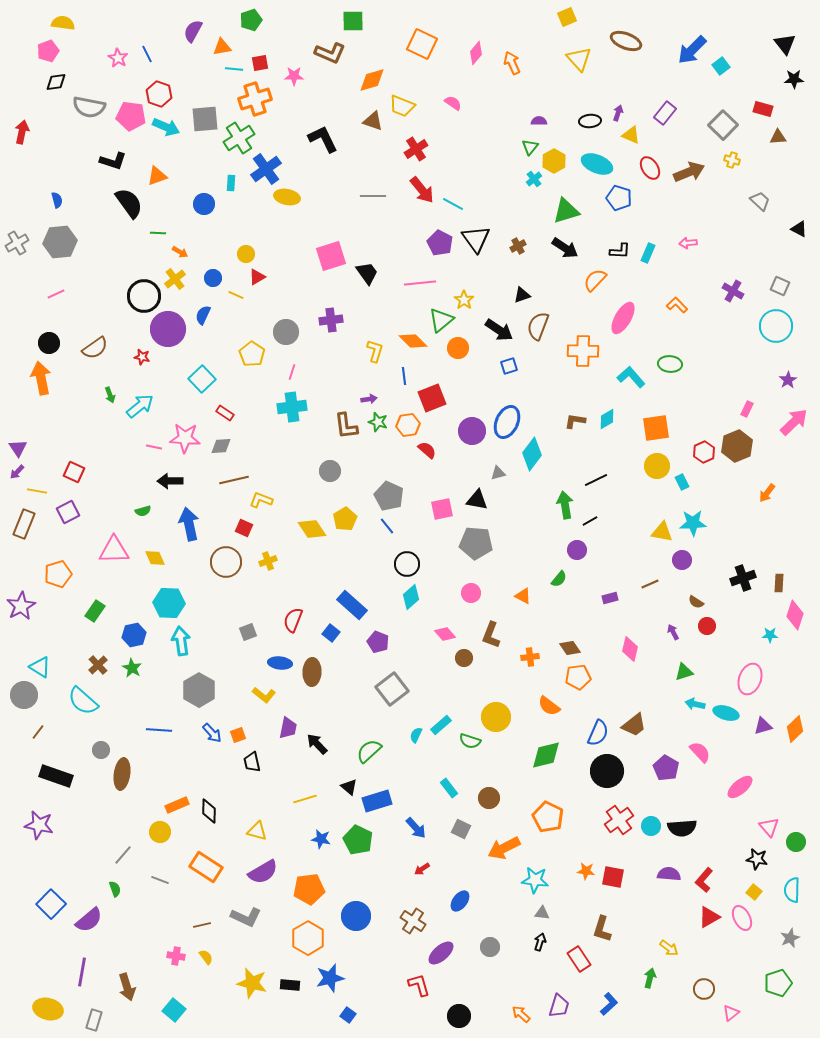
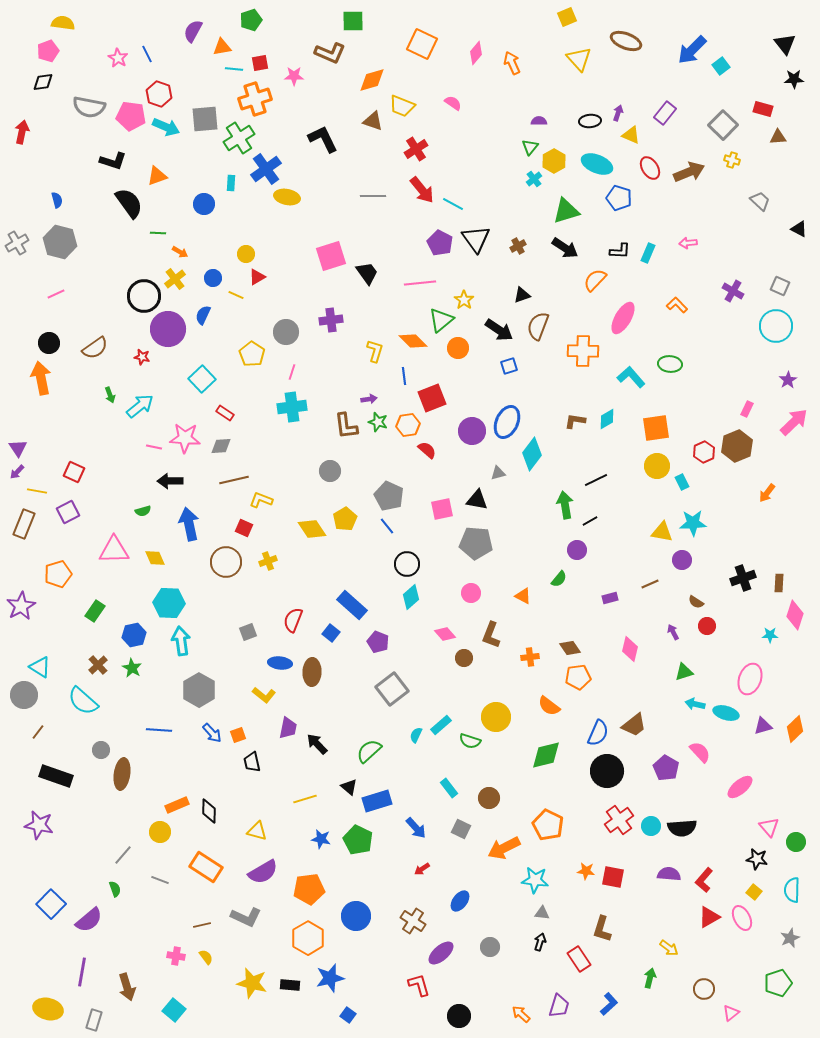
black diamond at (56, 82): moved 13 px left
gray hexagon at (60, 242): rotated 20 degrees clockwise
orange pentagon at (548, 817): moved 8 px down
